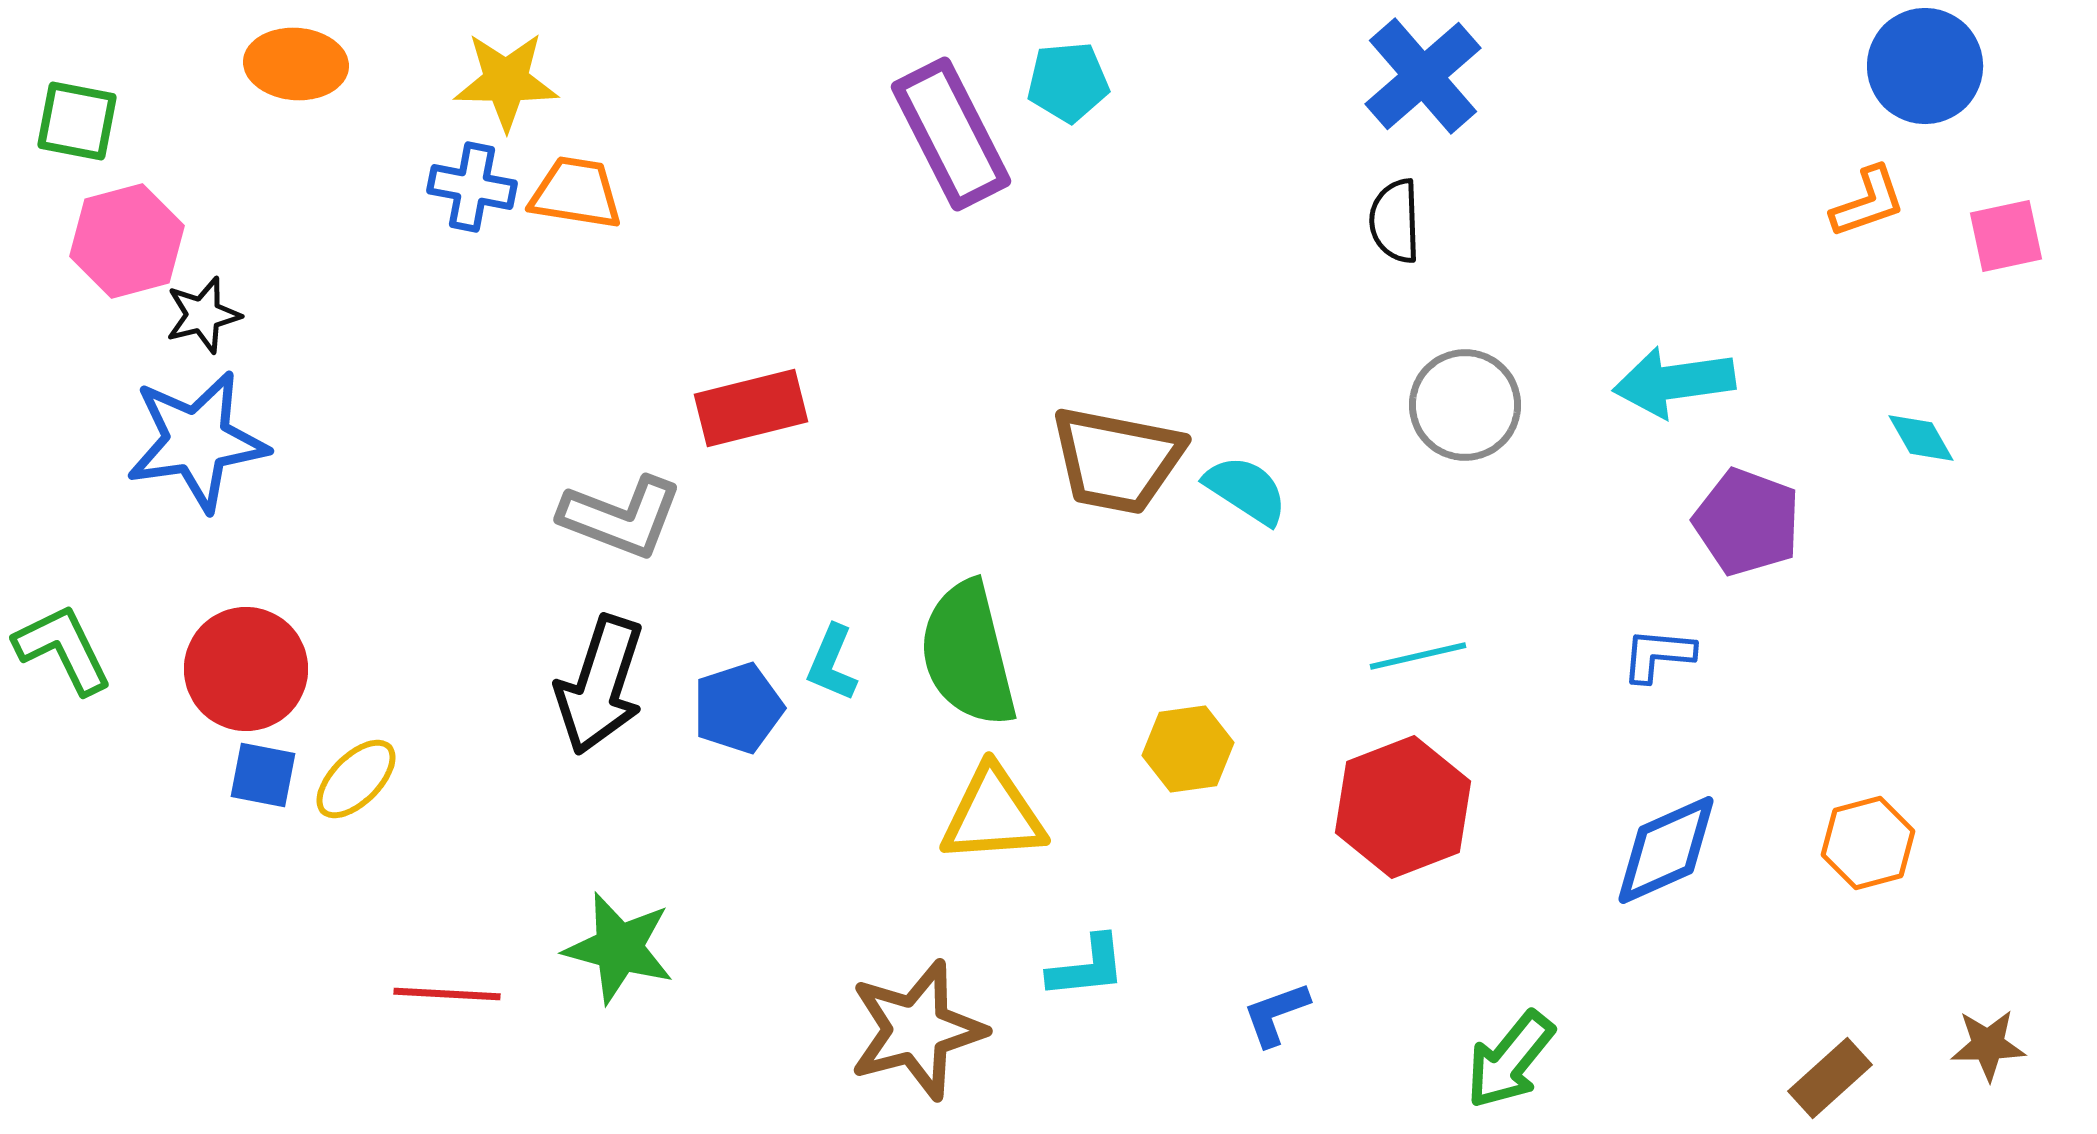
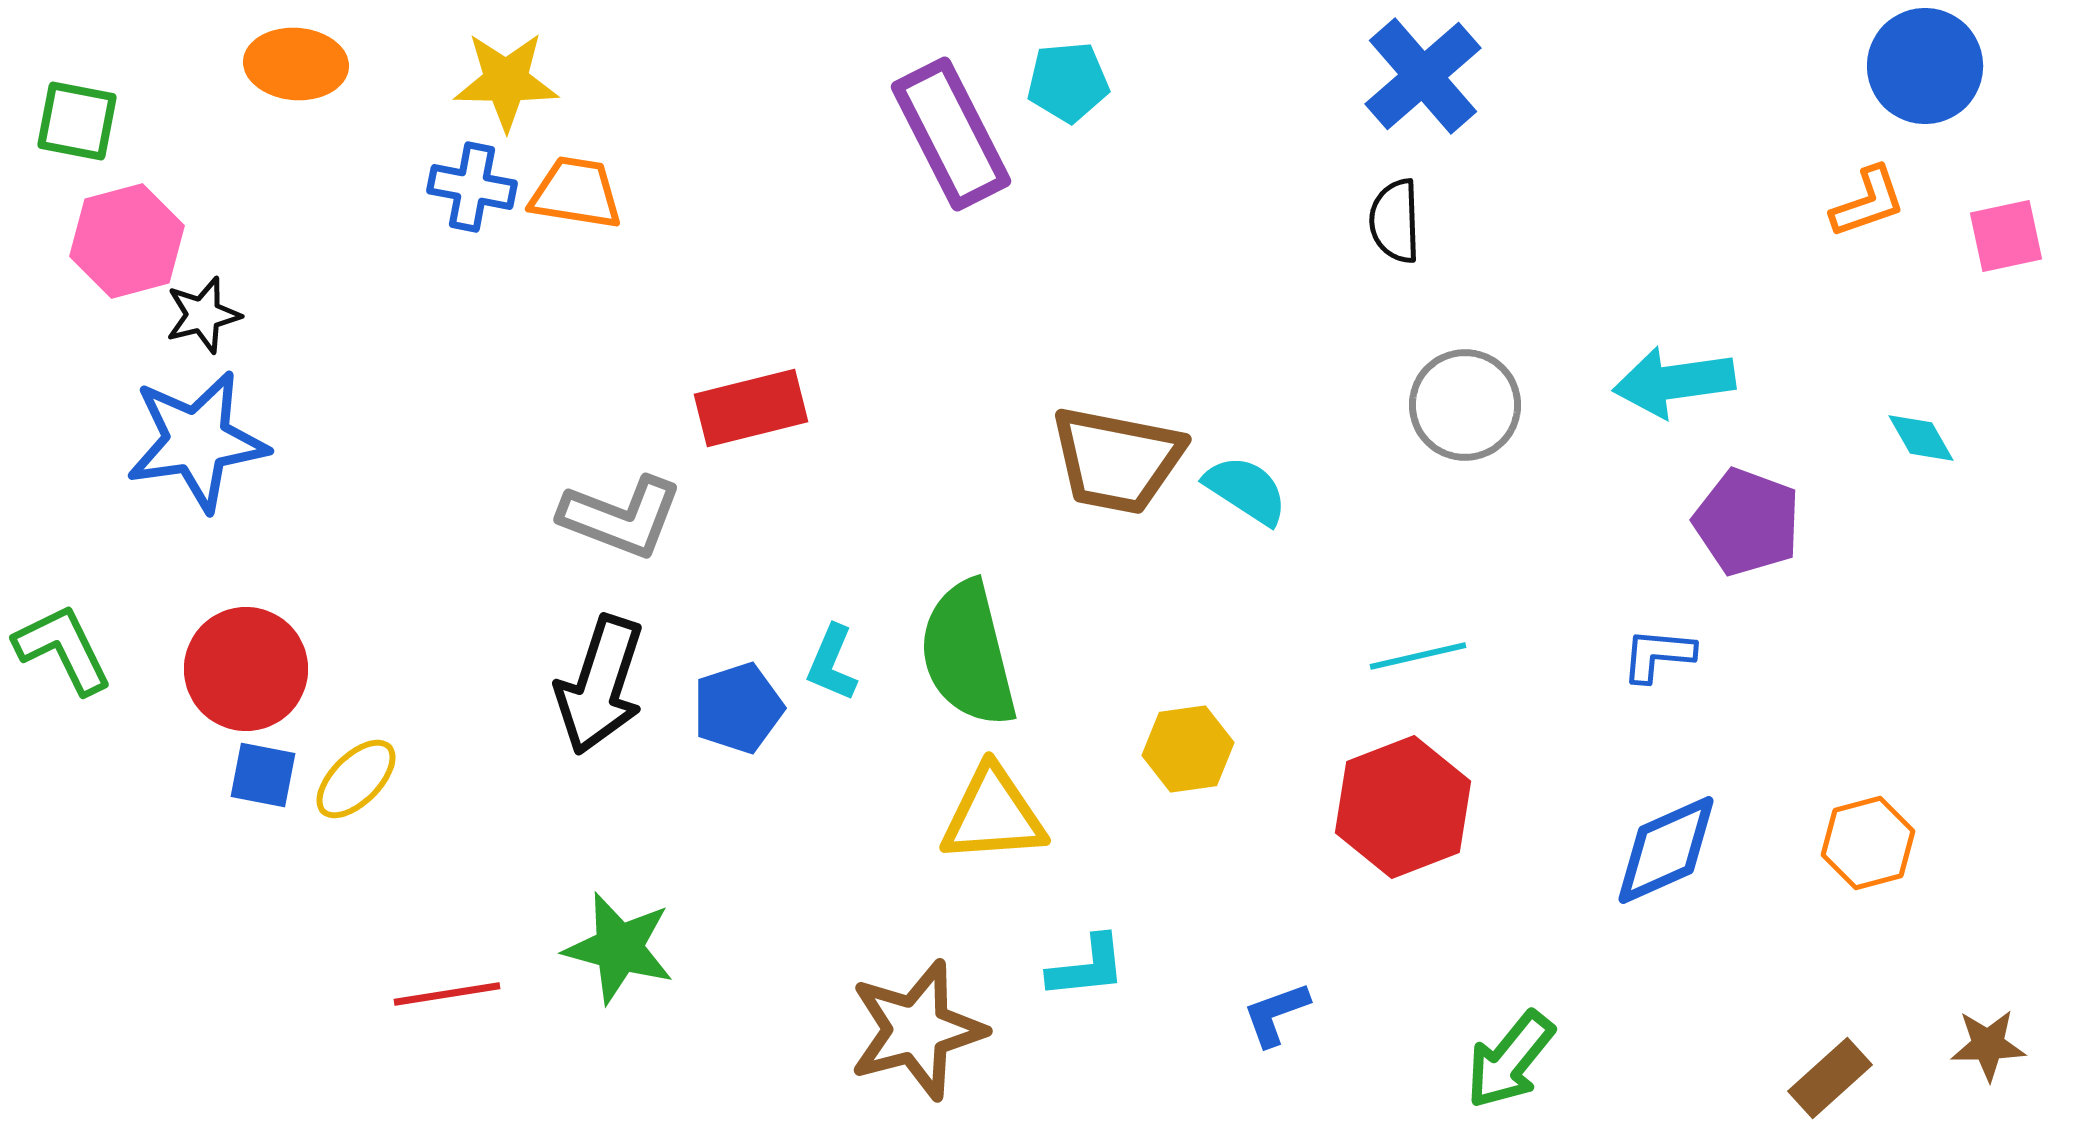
red line at (447, 994): rotated 12 degrees counterclockwise
